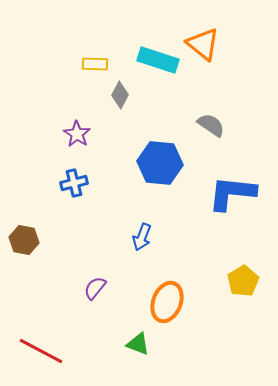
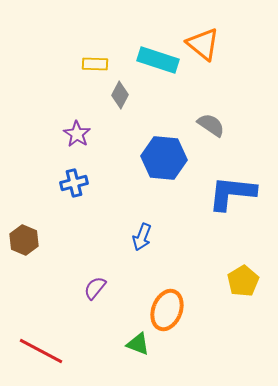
blue hexagon: moved 4 px right, 5 px up
brown hexagon: rotated 12 degrees clockwise
orange ellipse: moved 8 px down
